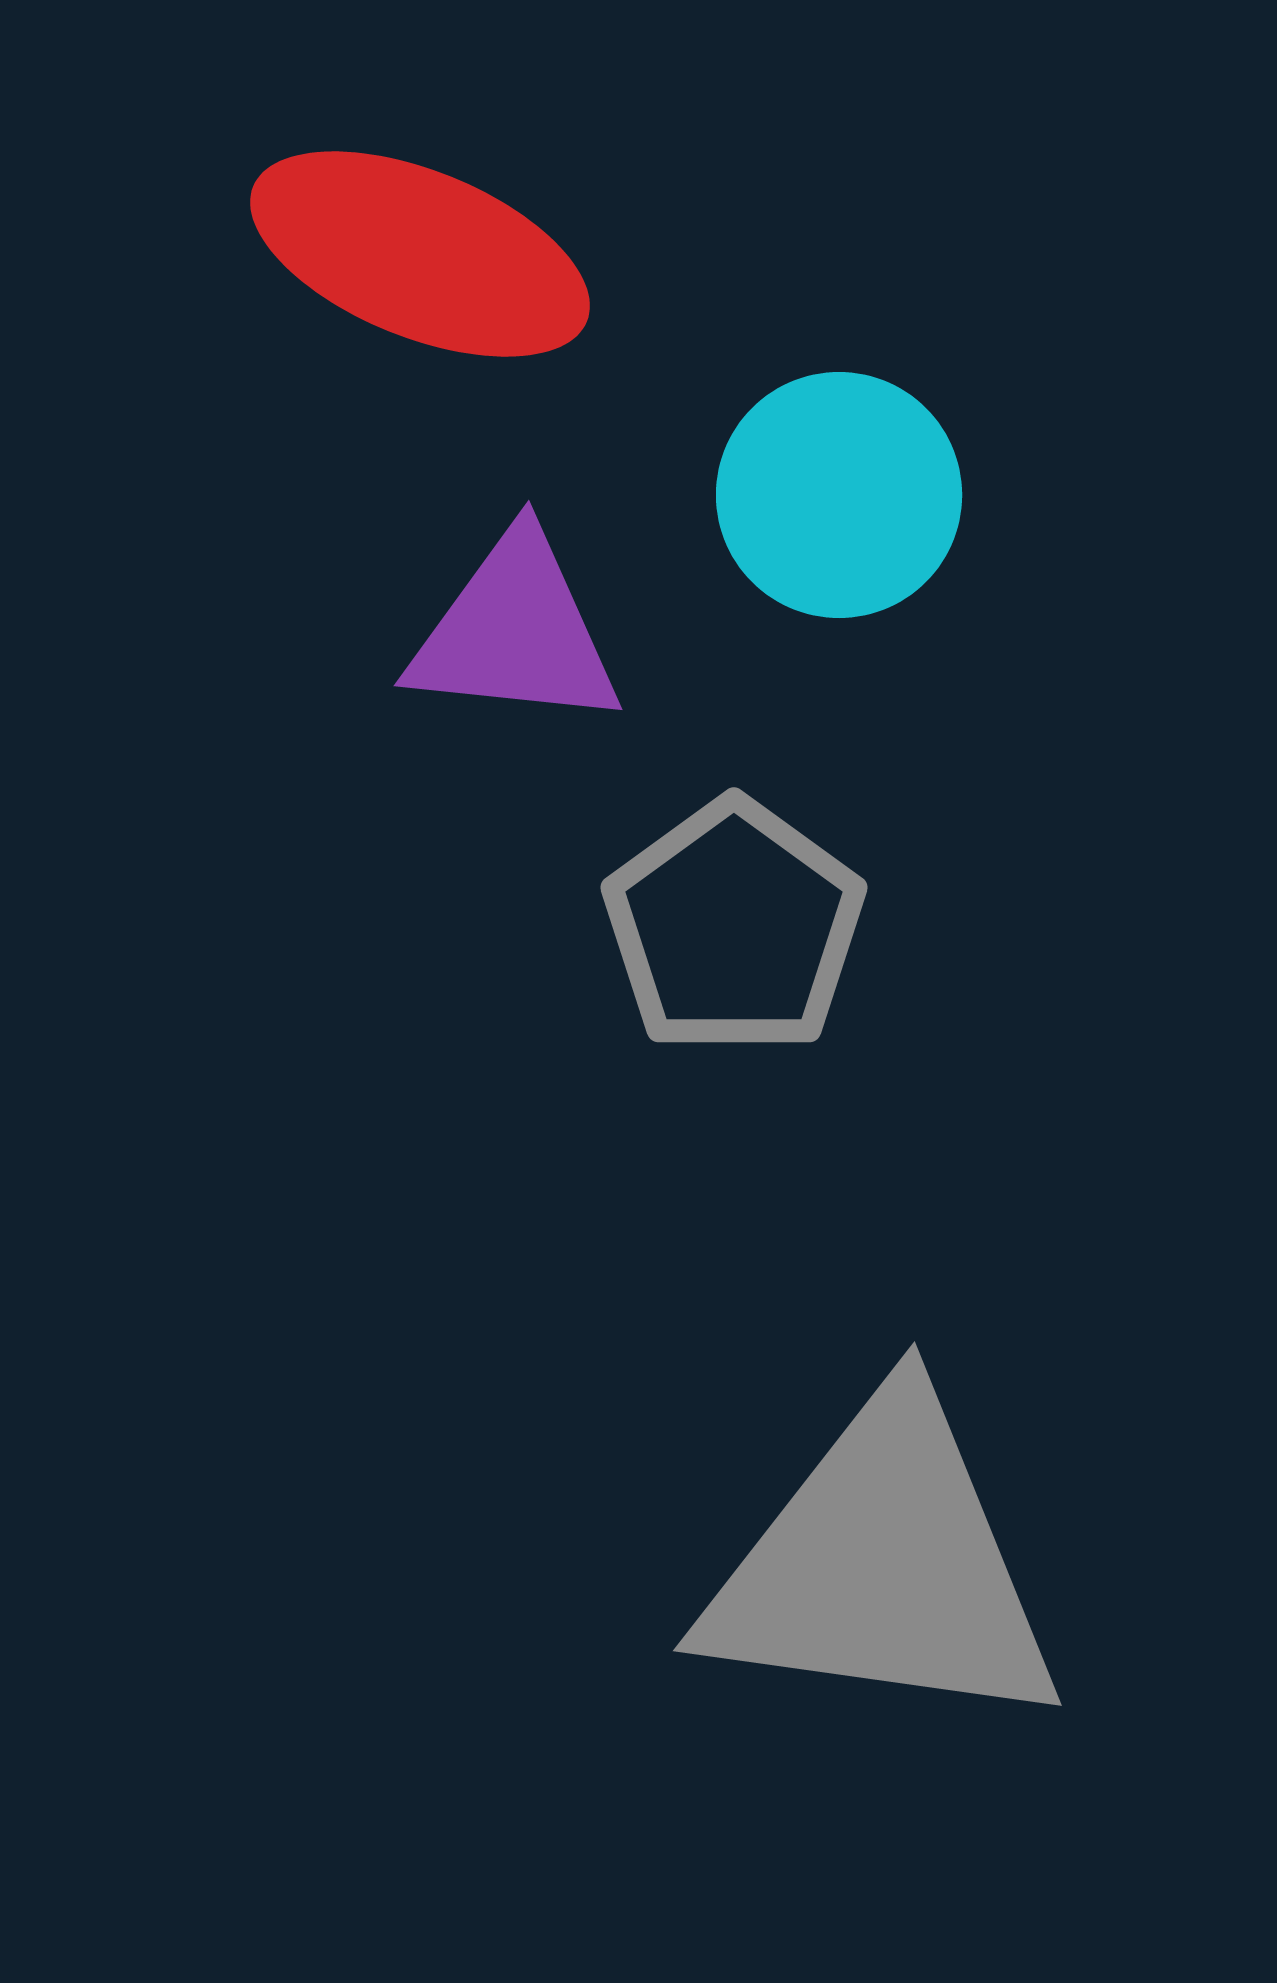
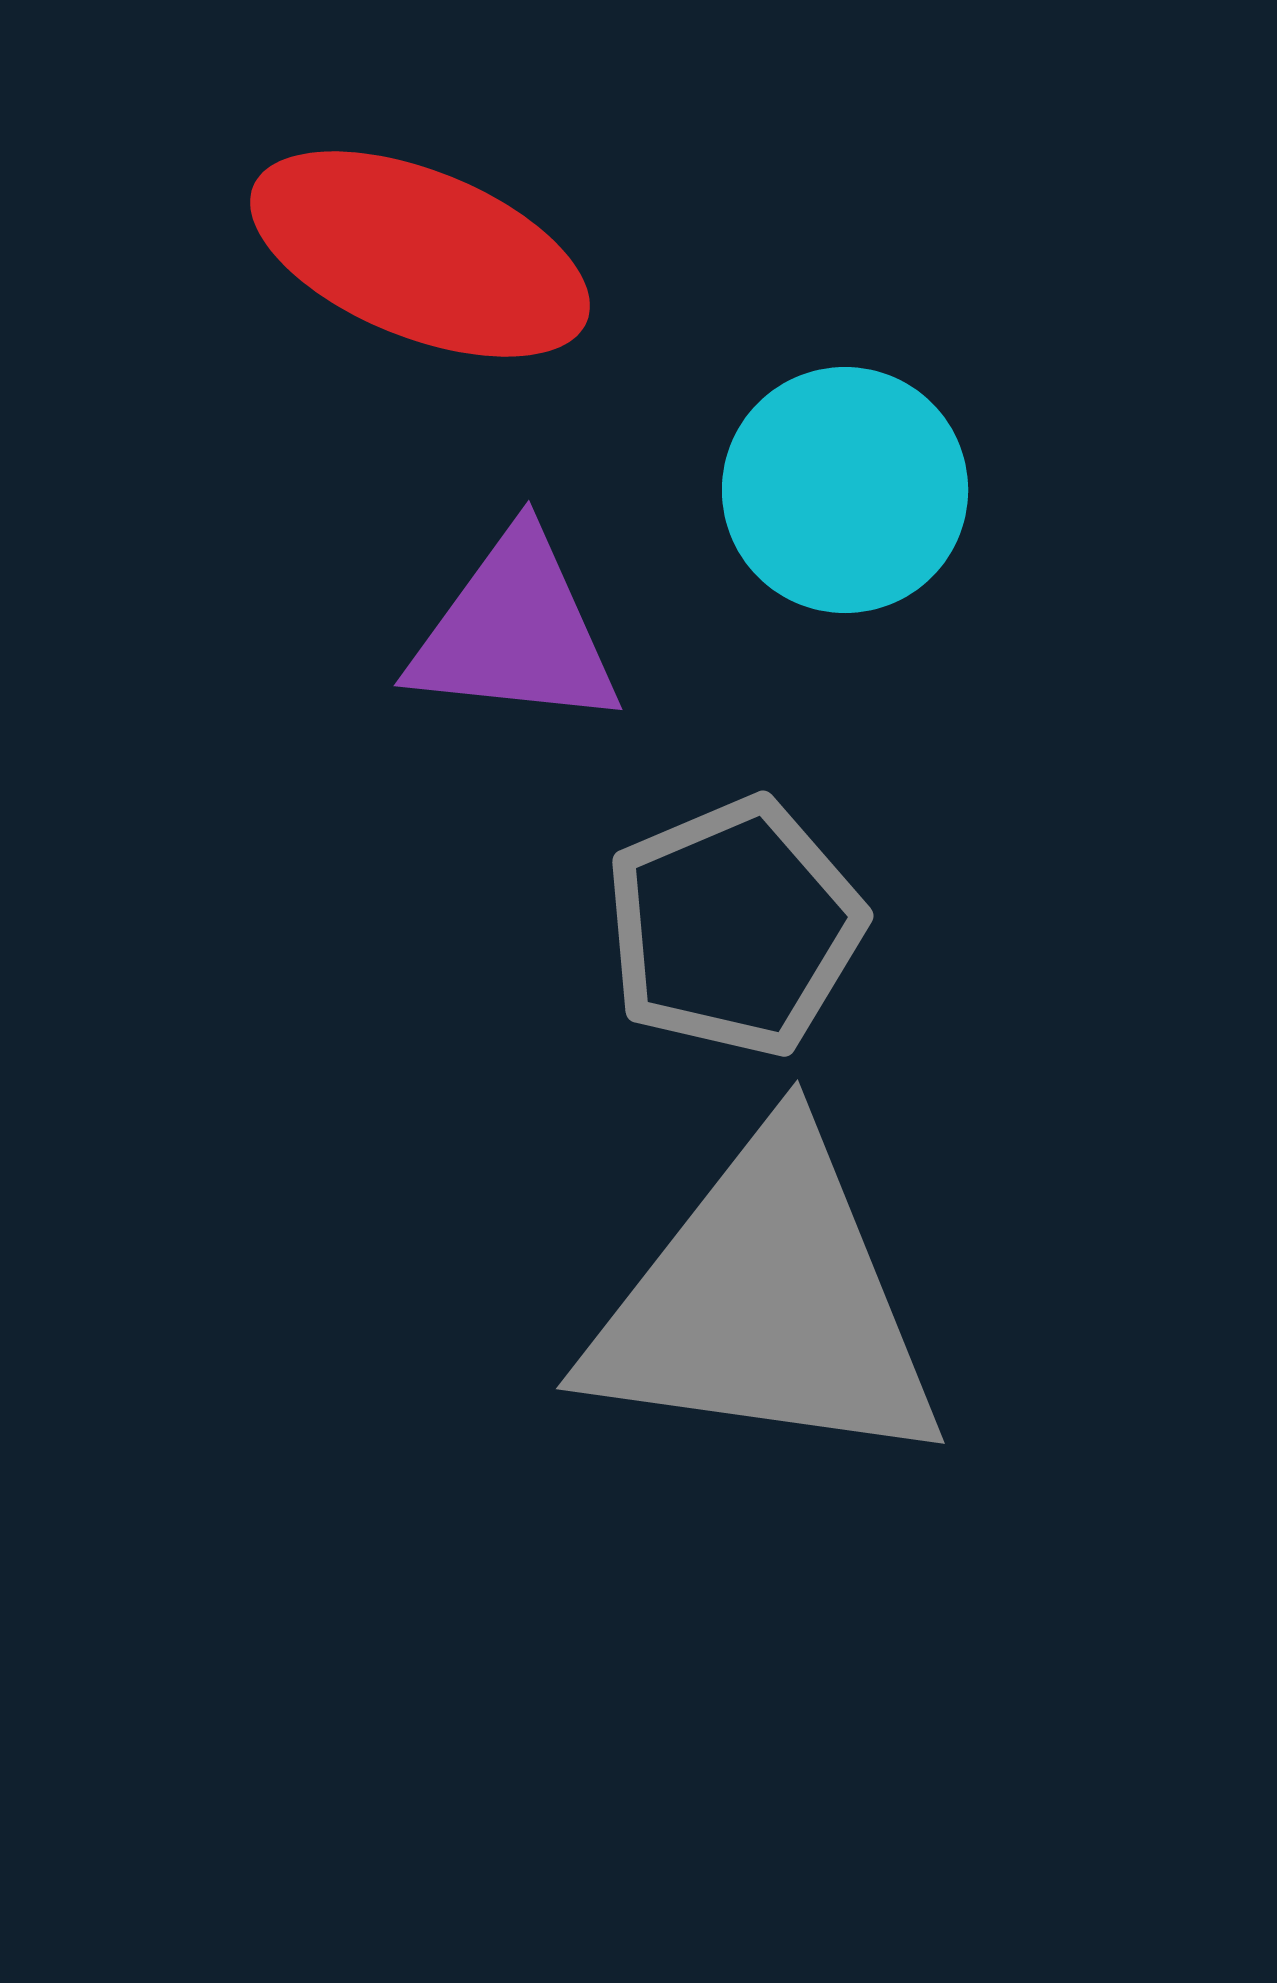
cyan circle: moved 6 px right, 5 px up
gray pentagon: rotated 13 degrees clockwise
gray triangle: moved 117 px left, 262 px up
